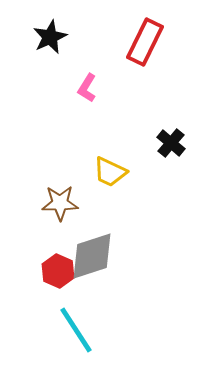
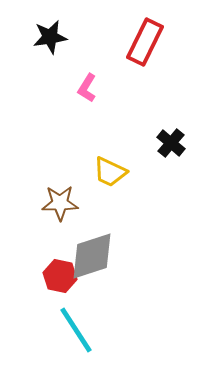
black star: rotated 16 degrees clockwise
red hexagon: moved 2 px right, 5 px down; rotated 12 degrees counterclockwise
